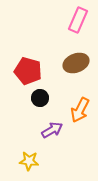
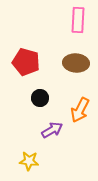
pink rectangle: rotated 20 degrees counterclockwise
brown ellipse: rotated 25 degrees clockwise
red pentagon: moved 2 px left, 9 px up
